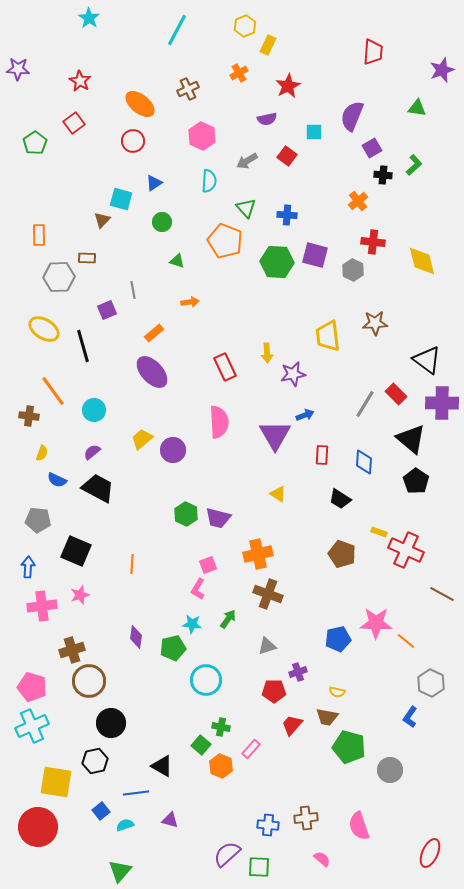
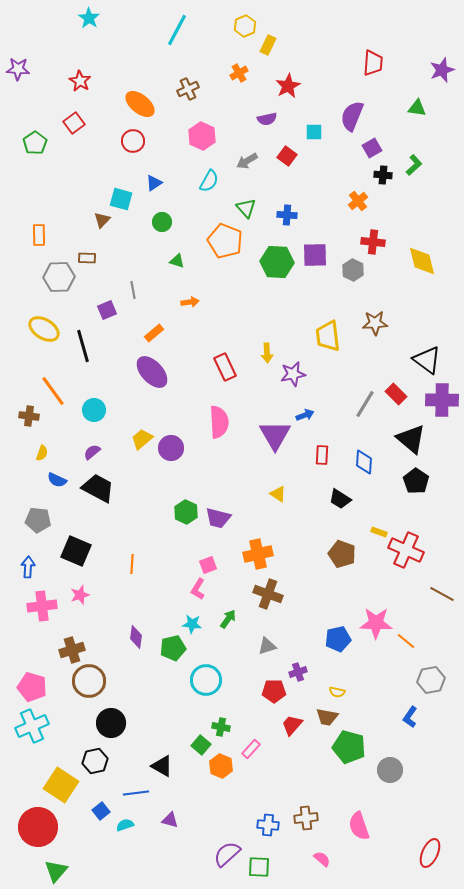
red trapezoid at (373, 52): moved 11 px down
cyan semicircle at (209, 181): rotated 25 degrees clockwise
purple square at (315, 255): rotated 16 degrees counterclockwise
purple cross at (442, 403): moved 3 px up
purple circle at (173, 450): moved 2 px left, 2 px up
green hexagon at (186, 514): moved 2 px up
gray hexagon at (431, 683): moved 3 px up; rotated 24 degrees clockwise
yellow square at (56, 782): moved 5 px right, 3 px down; rotated 24 degrees clockwise
green triangle at (120, 871): moved 64 px left
